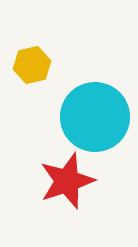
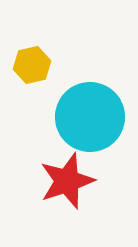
cyan circle: moved 5 px left
